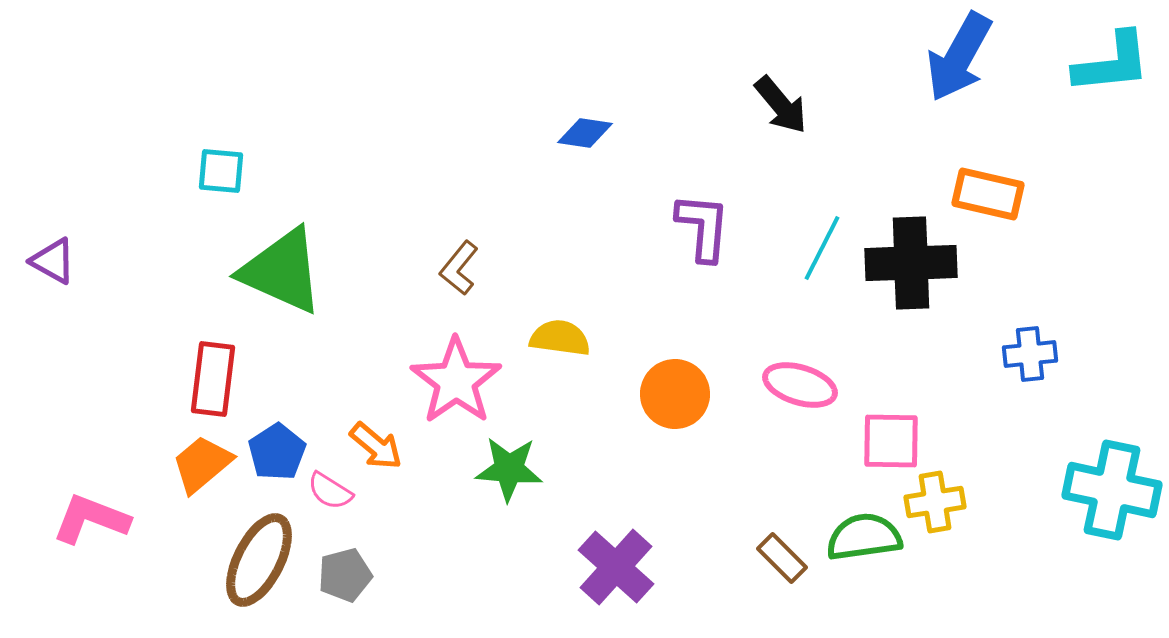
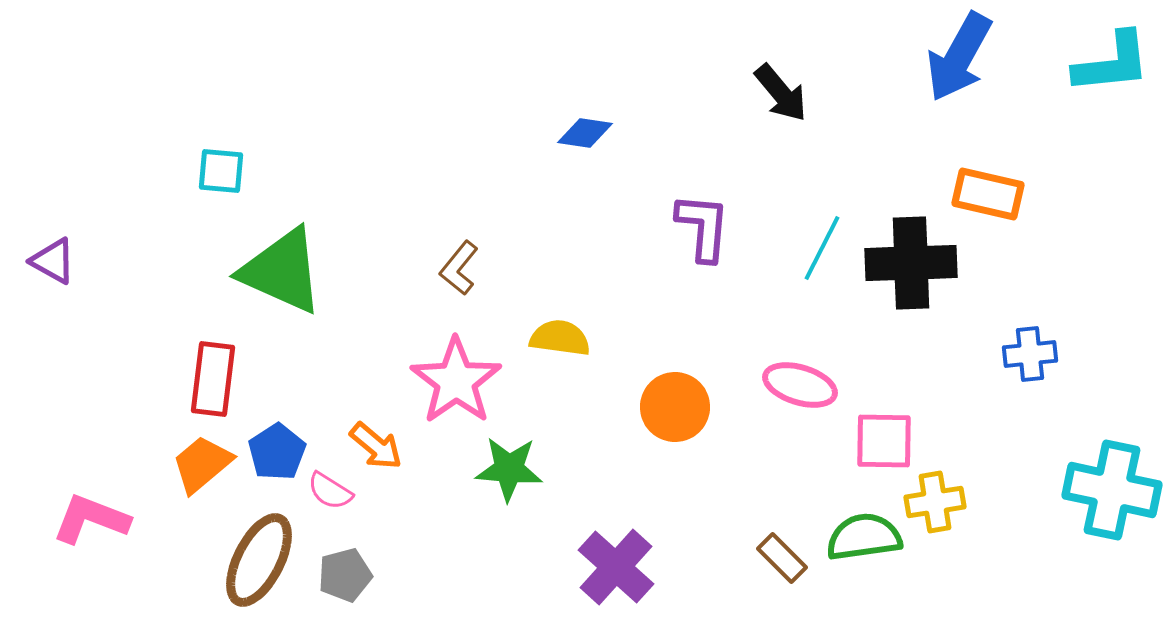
black arrow: moved 12 px up
orange circle: moved 13 px down
pink square: moved 7 px left
